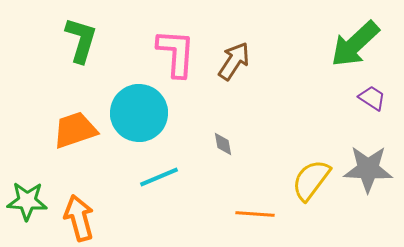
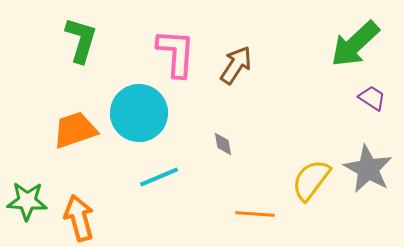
brown arrow: moved 2 px right, 4 px down
gray star: rotated 27 degrees clockwise
